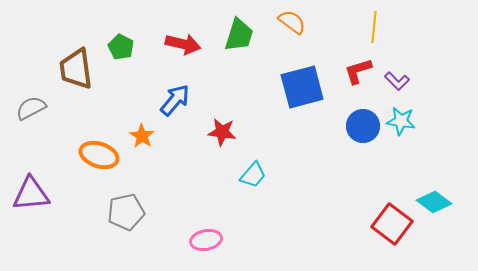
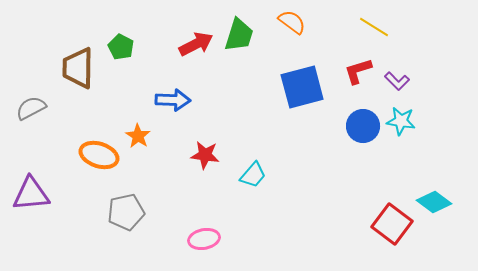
yellow line: rotated 64 degrees counterclockwise
red arrow: moved 13 px right; rotated 40 degrees counterclockwise
brown trapezoid: moved 2 px right, 1 px up; rotated 9 degrees clockwise
blue arrow: moved 2 px left; rotated 52 degrees clockwise
red star: moved 17 px left, 23 px down
orange star: moved 4 px left
pink ellipse: moved 2 px left, 1 px up
